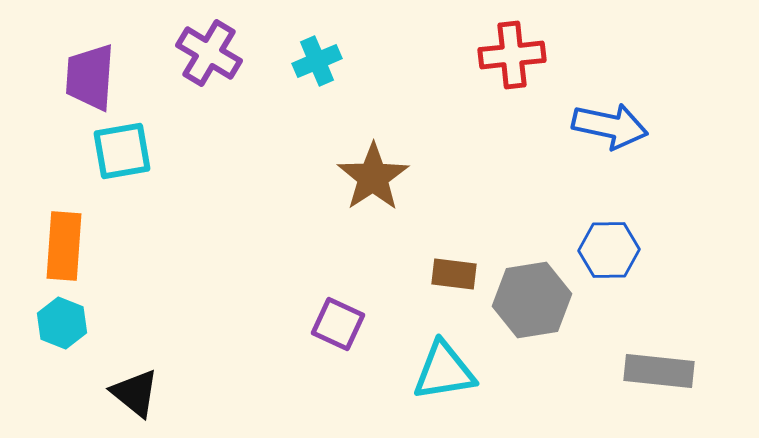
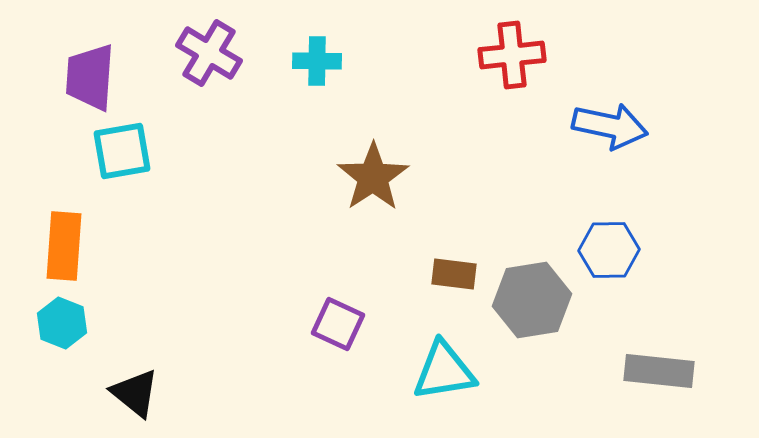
cyan cross: rotated 24 degrees clockwise
